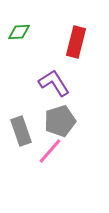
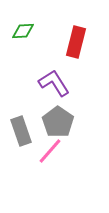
green diamond: moved 4 px right, 1 px up
gray pentagon: moved 2 px left, 1 px down; rotated 20 degrees counterclockwise
